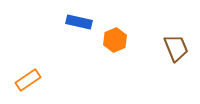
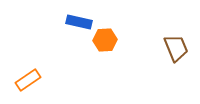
orange hexagon: moved 10 px left; rotated 20 degrees clockwise
